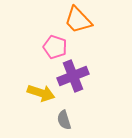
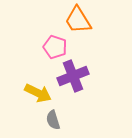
orange trapezoid: rotated 12 degrees clockwise
yellow arrow: moved 3 px left; rotated 8 degrees clockwise
gray semicircle: moved 11 px left
